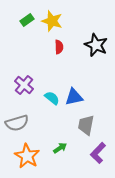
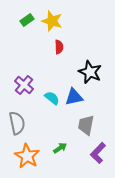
black star: moved 6 px left, 27 px down
gray semicircle: rotated 85 degrees counterclockwise
